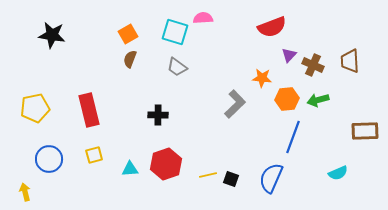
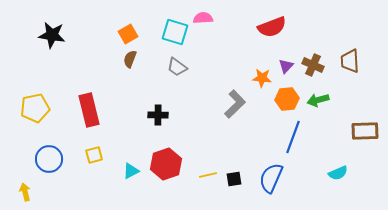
purple triangle: moved 3 px left, 11 px down
cyan triangle: moved 1 px right, 2 px down; rotated 24 degrees counterclockwise
black square: moved 3 px right; rotated 28 degrees counterclockwise
